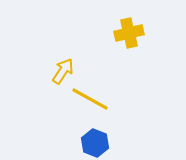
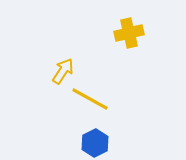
blue hexagon: rotated 12 degrees clockwise
